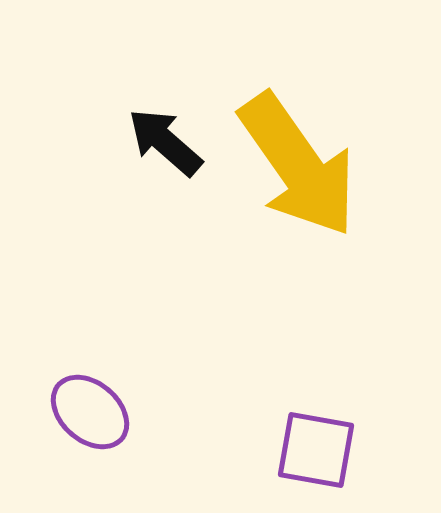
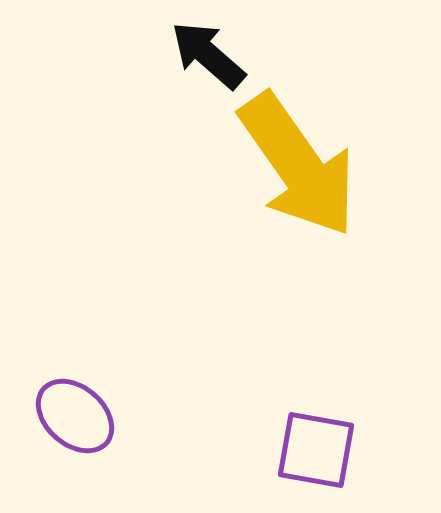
black arrow: moved 43 px right, 87 px up
purple ellipse: moved 15 px left, 4 px down
